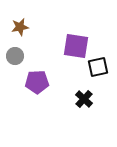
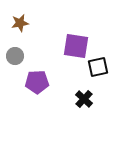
brown star: moved 4 px up
